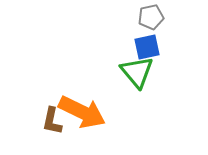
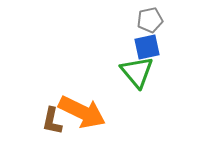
gray pentagon: moved 1 px left, 3 px down
